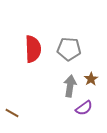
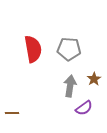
red semicircle: rotated 8 degrees counterclockwise
brown star: moved 3 px right
brown line: rotated 32 degrees counterclockwise
